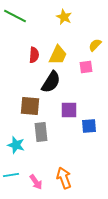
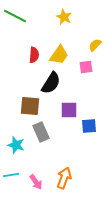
yellow trapezoid: moved 1 px right; rotated 10 degrees clockwise
black semicircle: moved 1 px down
gray rectangle: rotated 18 degrees counterclockwise
orange arrow: rotated 40 degrees clockwise
